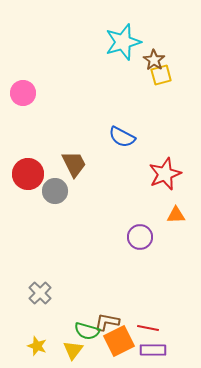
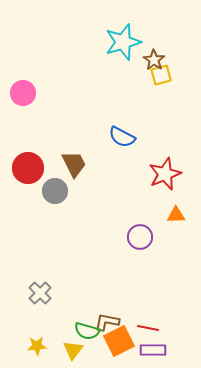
red circle: moved 6 px up
yellow star: rotated 24 degrees counterclockwise
